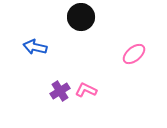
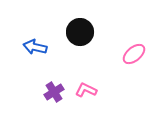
black circle: moved 1 px left, 15 px down
purple cross: moved 6 px left, 1 px down
